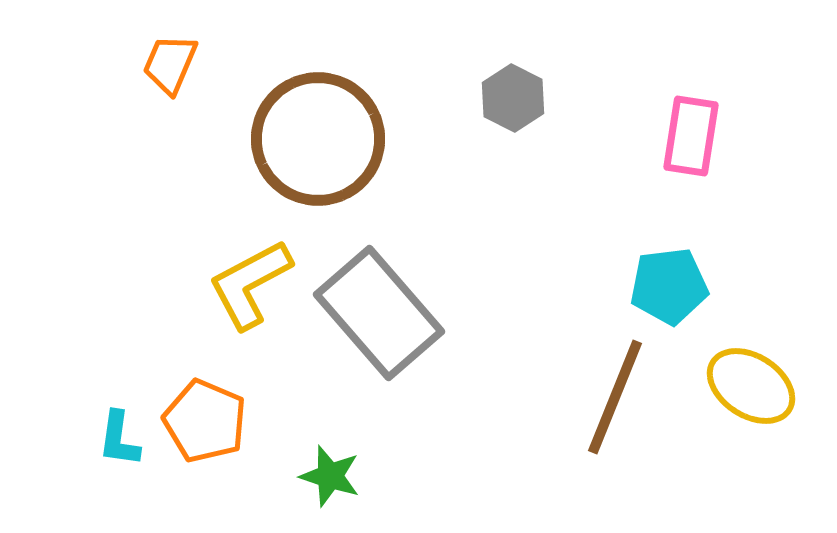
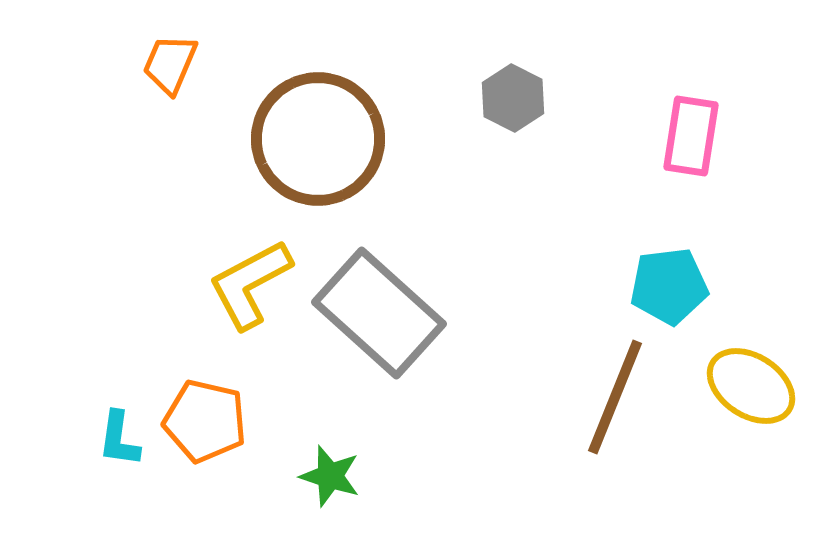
gray rectangle: rotated 7 degrees counterclockwise
orange pentagon: rotated 10 degrees counterclockwise
